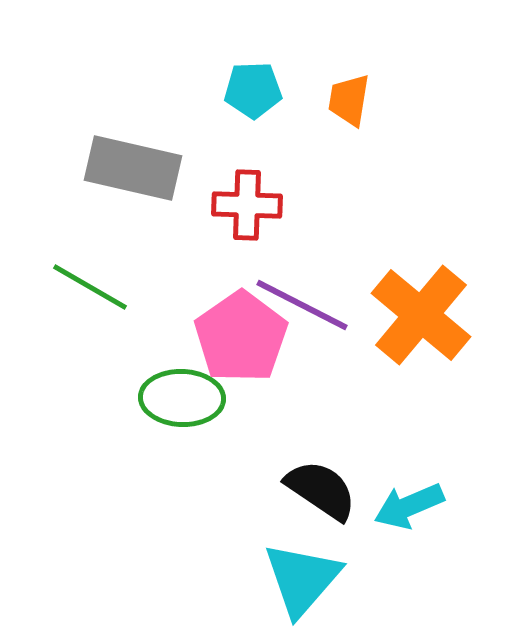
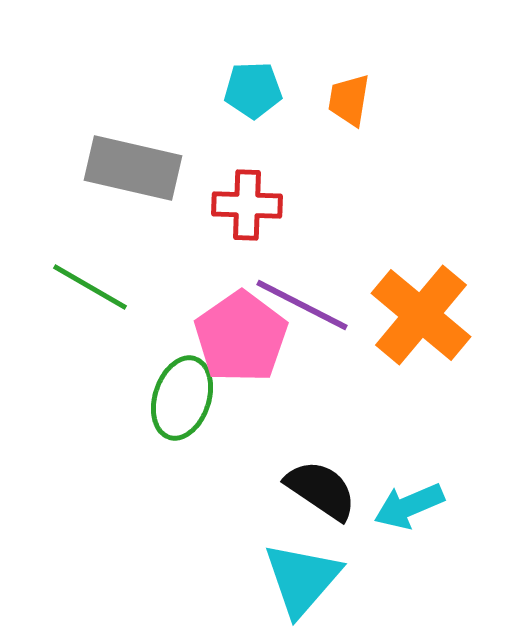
green ellipse: rotated 74 degrees counterclockwise
